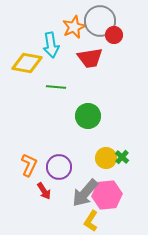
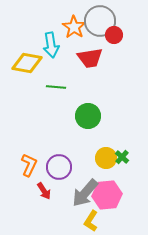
orange star: rotated 15 degrees counterclockwise
